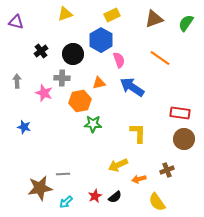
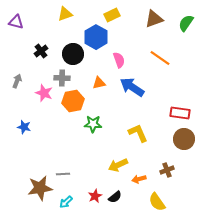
blue hexagon: moved 5 px left, 3 px up
gray arrow: rotated 24 degrees clockwise
orange hexagon: moved 7 px left
yellow L-shape: rotated 25 degrees counterclockwise
